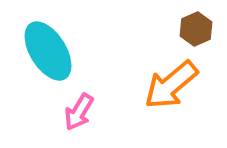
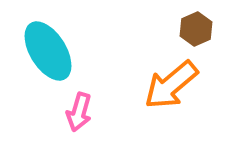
pink arrow: rotated 15 degrees counterclockwise
